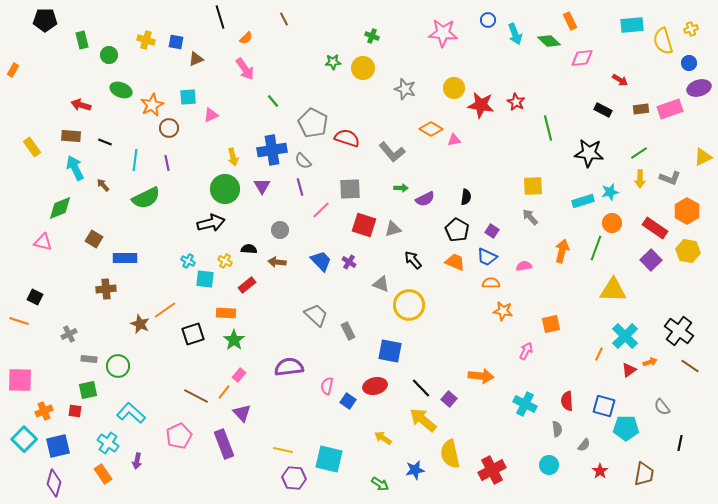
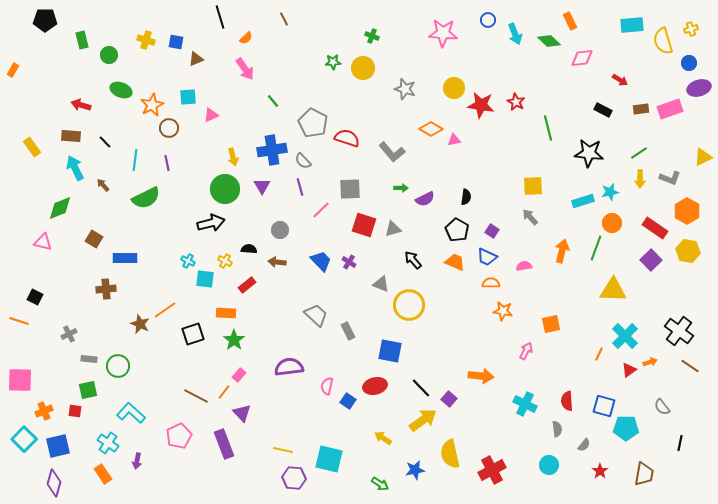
black line at (105, 142): rotated 24 degrees clockwise
yellow arrow at (423, 420): rotated 104 degrees clockwise
